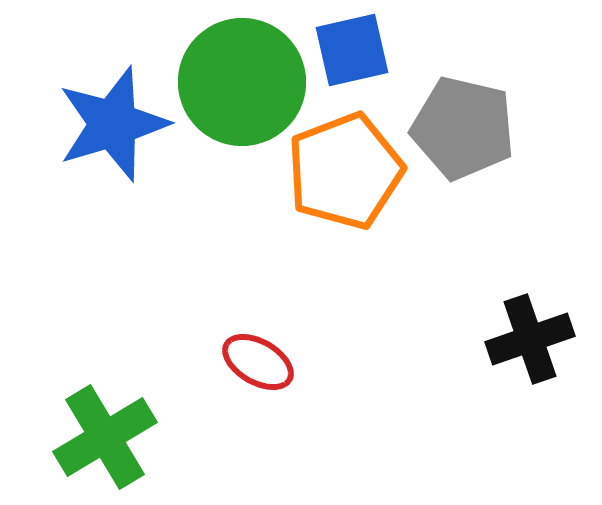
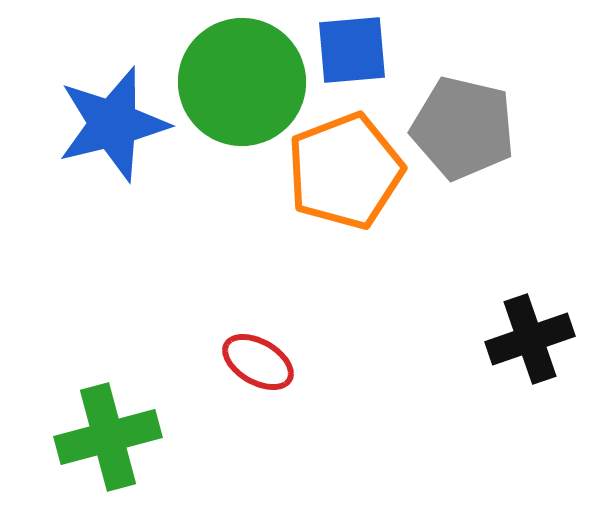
blue square: rotated 8 degrees clockwise
blue star: rotated 3 degrees clockwise
green cross: moved 3 px right; rotated 16 degrees clockwise
